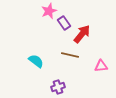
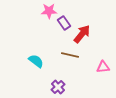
pink star: rotated 21 degrees clockwise
pink triangle: moved 2 px right, 1 px down
purple cross: rotated 24 degrees counterclockwise
